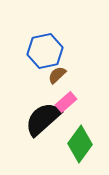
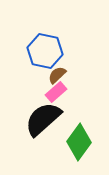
blue hexagon: rotated 24 degrees clockwise
pink rectangle: moved 10 px left, 10 px up
green diamond: moved 1 px left, 2 px up
